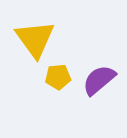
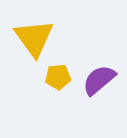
yellow triangle: moved 1 px left, 1 px up
